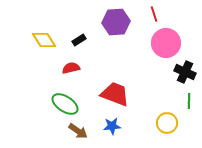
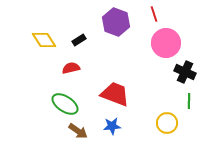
purple hexagon: rotated 24 degrees clockwise
